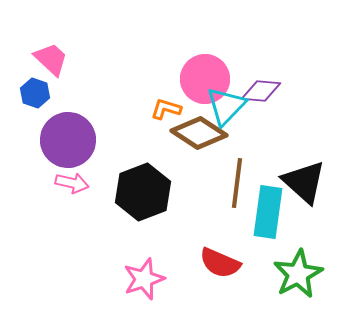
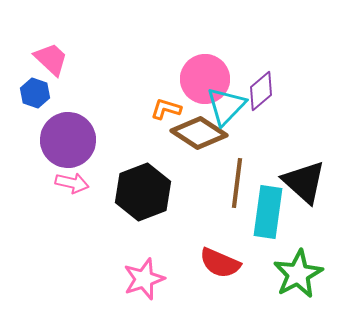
purple diamond: rotated 45 degrees counterclockwise
